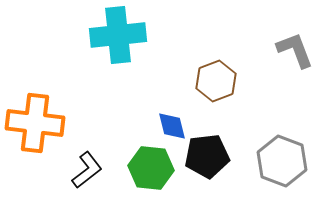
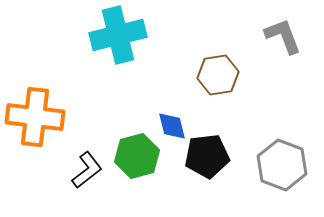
cyan cross: rotated 8 degrees counterclockwise
gray L-shape: moved 12 px left, 14 px up
brown hexagon: moved 2 px right, 6 px up; rotated 12 degrees clockwise
orange cross: moved 6 px up
gray hexagon: moved 4 px down
green hexagon: moved 14 px left, 12 px up; rotated 21 degrees counterclockwise
